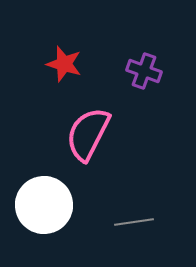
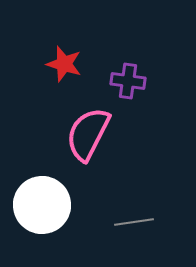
purple cross: moved 16 px left, 10 px down; rotated 12 degrees counterclockwise
white circle: moved 2 px left
